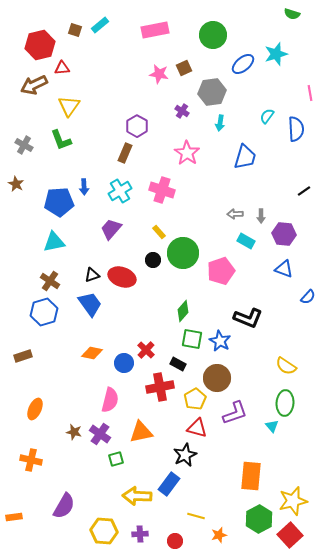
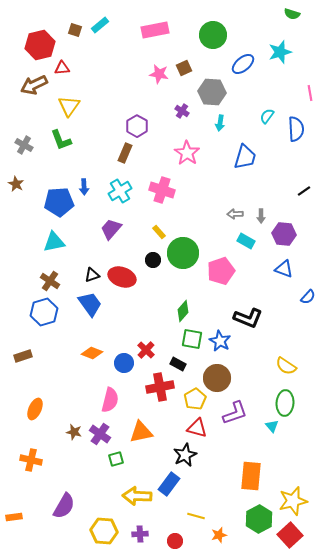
cyan star at (276, 54): moved 4 px right, 2 px up
gray hexagon at (212, 92): rotated 12 degrees clockwise
orange diamond at (92, 353): rotated 10 degrees clockwise
